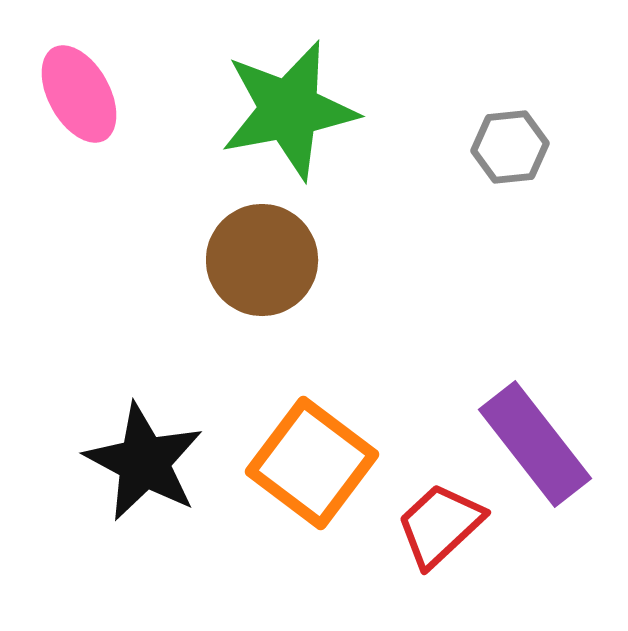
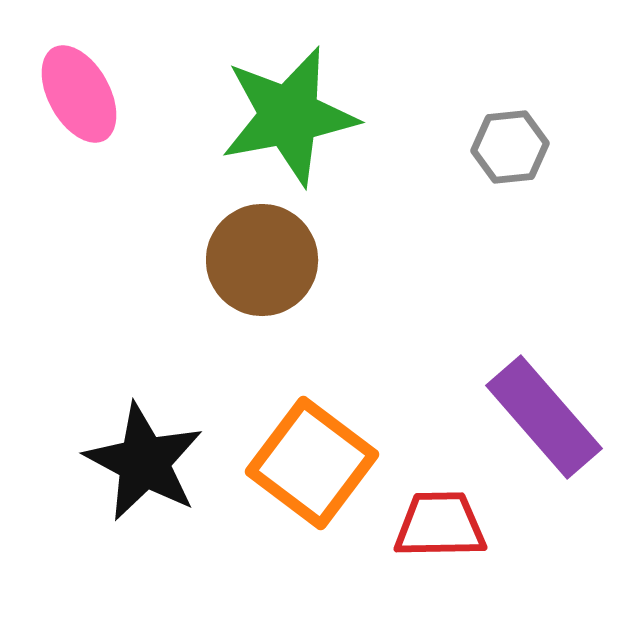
green star: moved 6 px down
purple rectangle: moved 9 px right, 27 px up; rotated 3 degrees counterclockwise
red trapezoid: rotated 42 degrees clockwise
